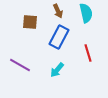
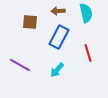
brown arrow: rotated 112 degrees clockwise
